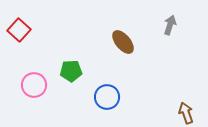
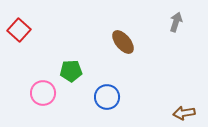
gray arrow: moved 6 px right, 3 px up
pink circle: moved 9 px right, 8 px down
brown arrow: moved 2 px left; rotated 80 degrees counterclockwise
